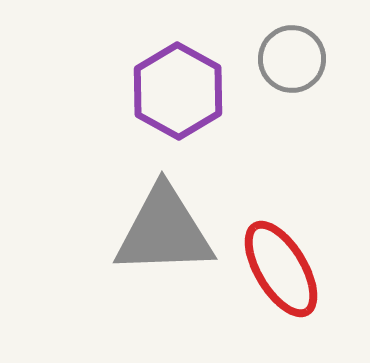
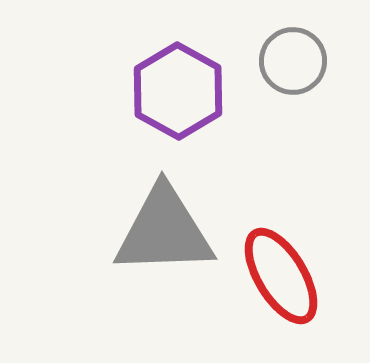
gray circle: moved 1 px right, 2 px down
red ellipse: moved 7 px down
